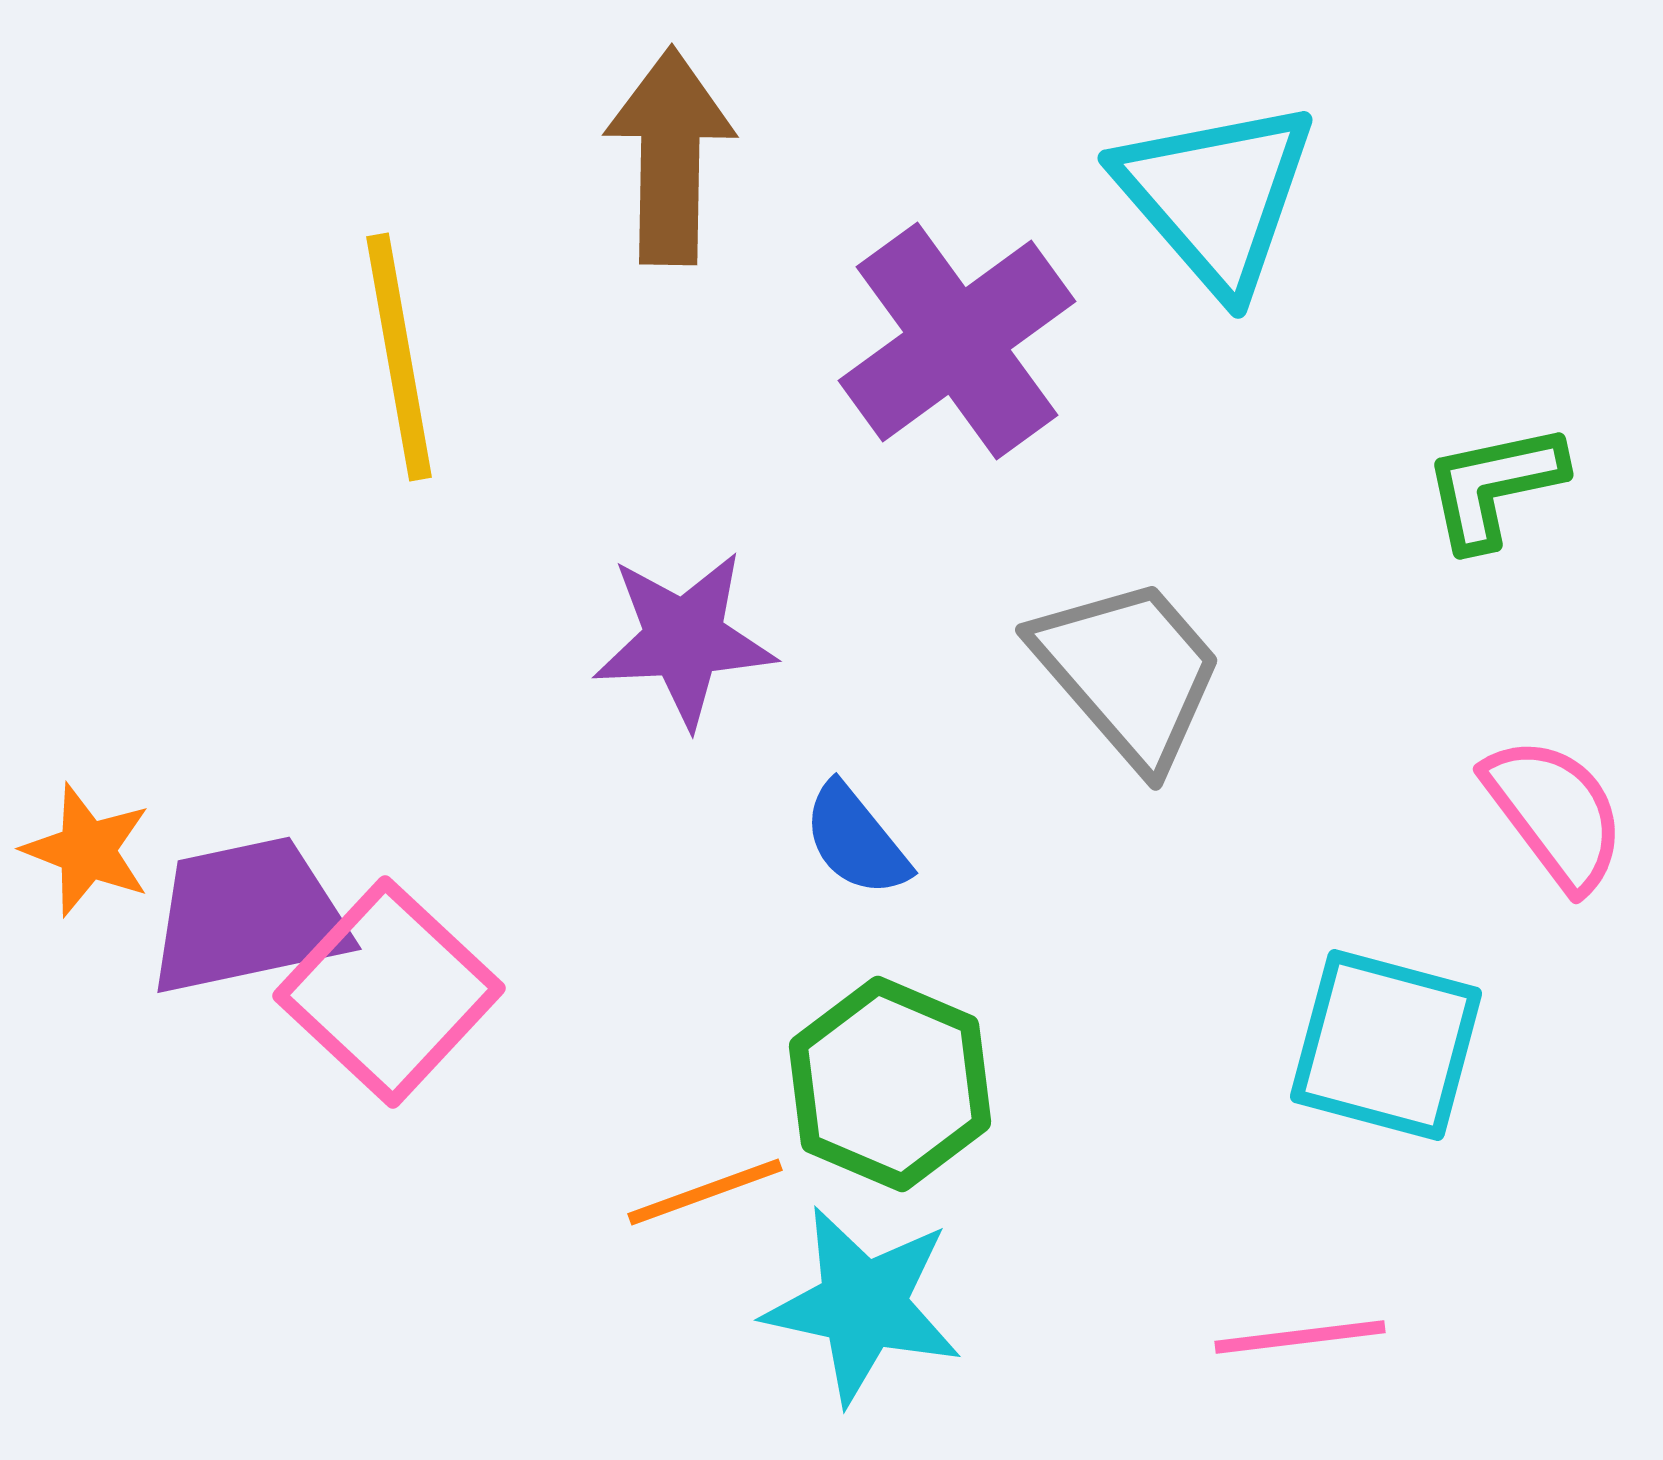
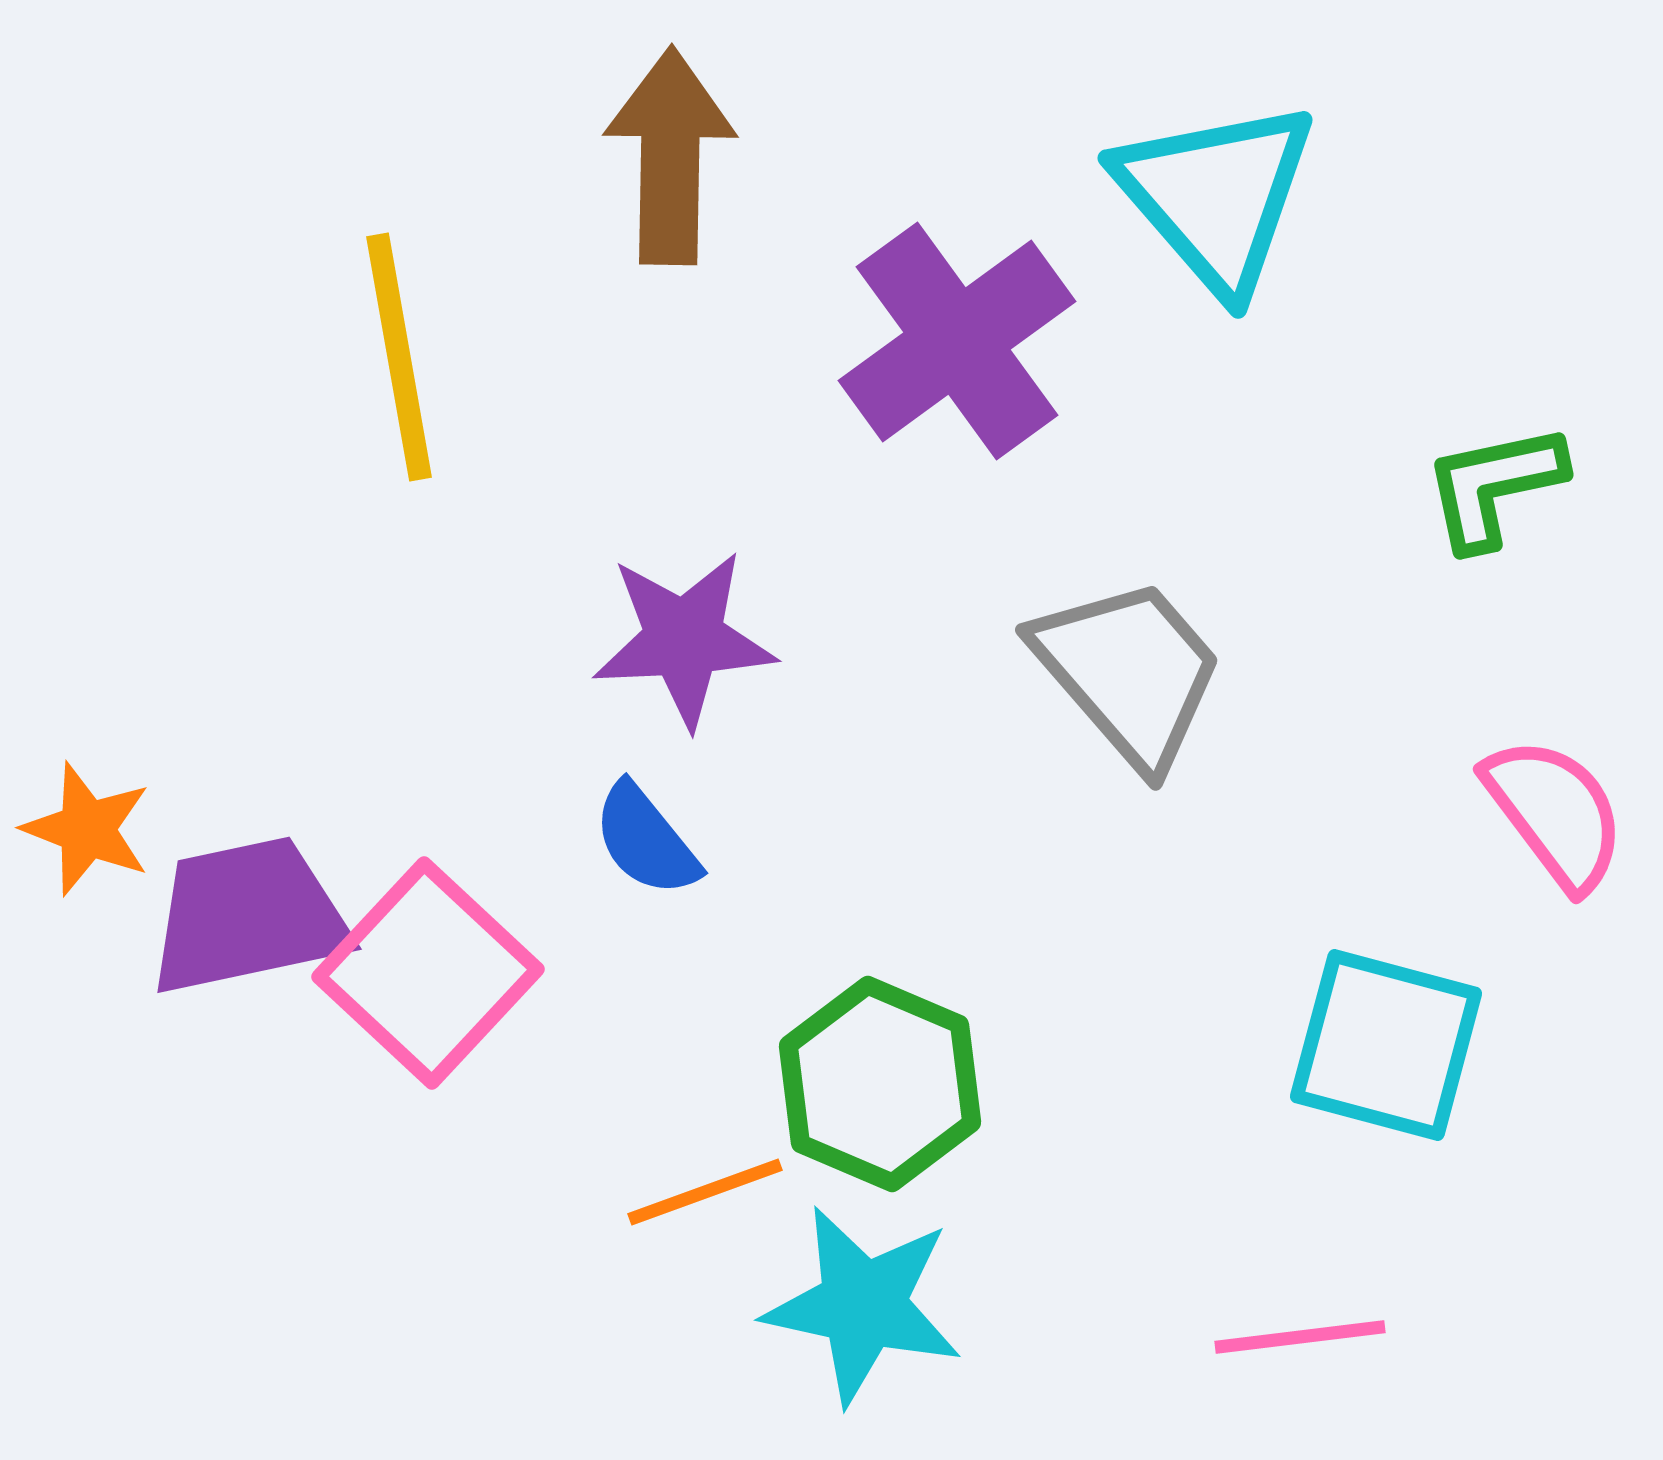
blue semicircle: moved 210 px left
orange star: moved 21 px up
pink square: moved 39 px right, 19 px up
green hexagon: moved 10 px left
